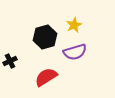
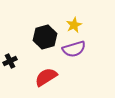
purple semicircle: moved 1 px left, 3 px up
